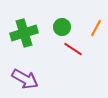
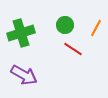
green circle: moved 3 px right, 2 px up
green cross: moved 3 px left
purple arrow: moved 1 px left, 4 px up
